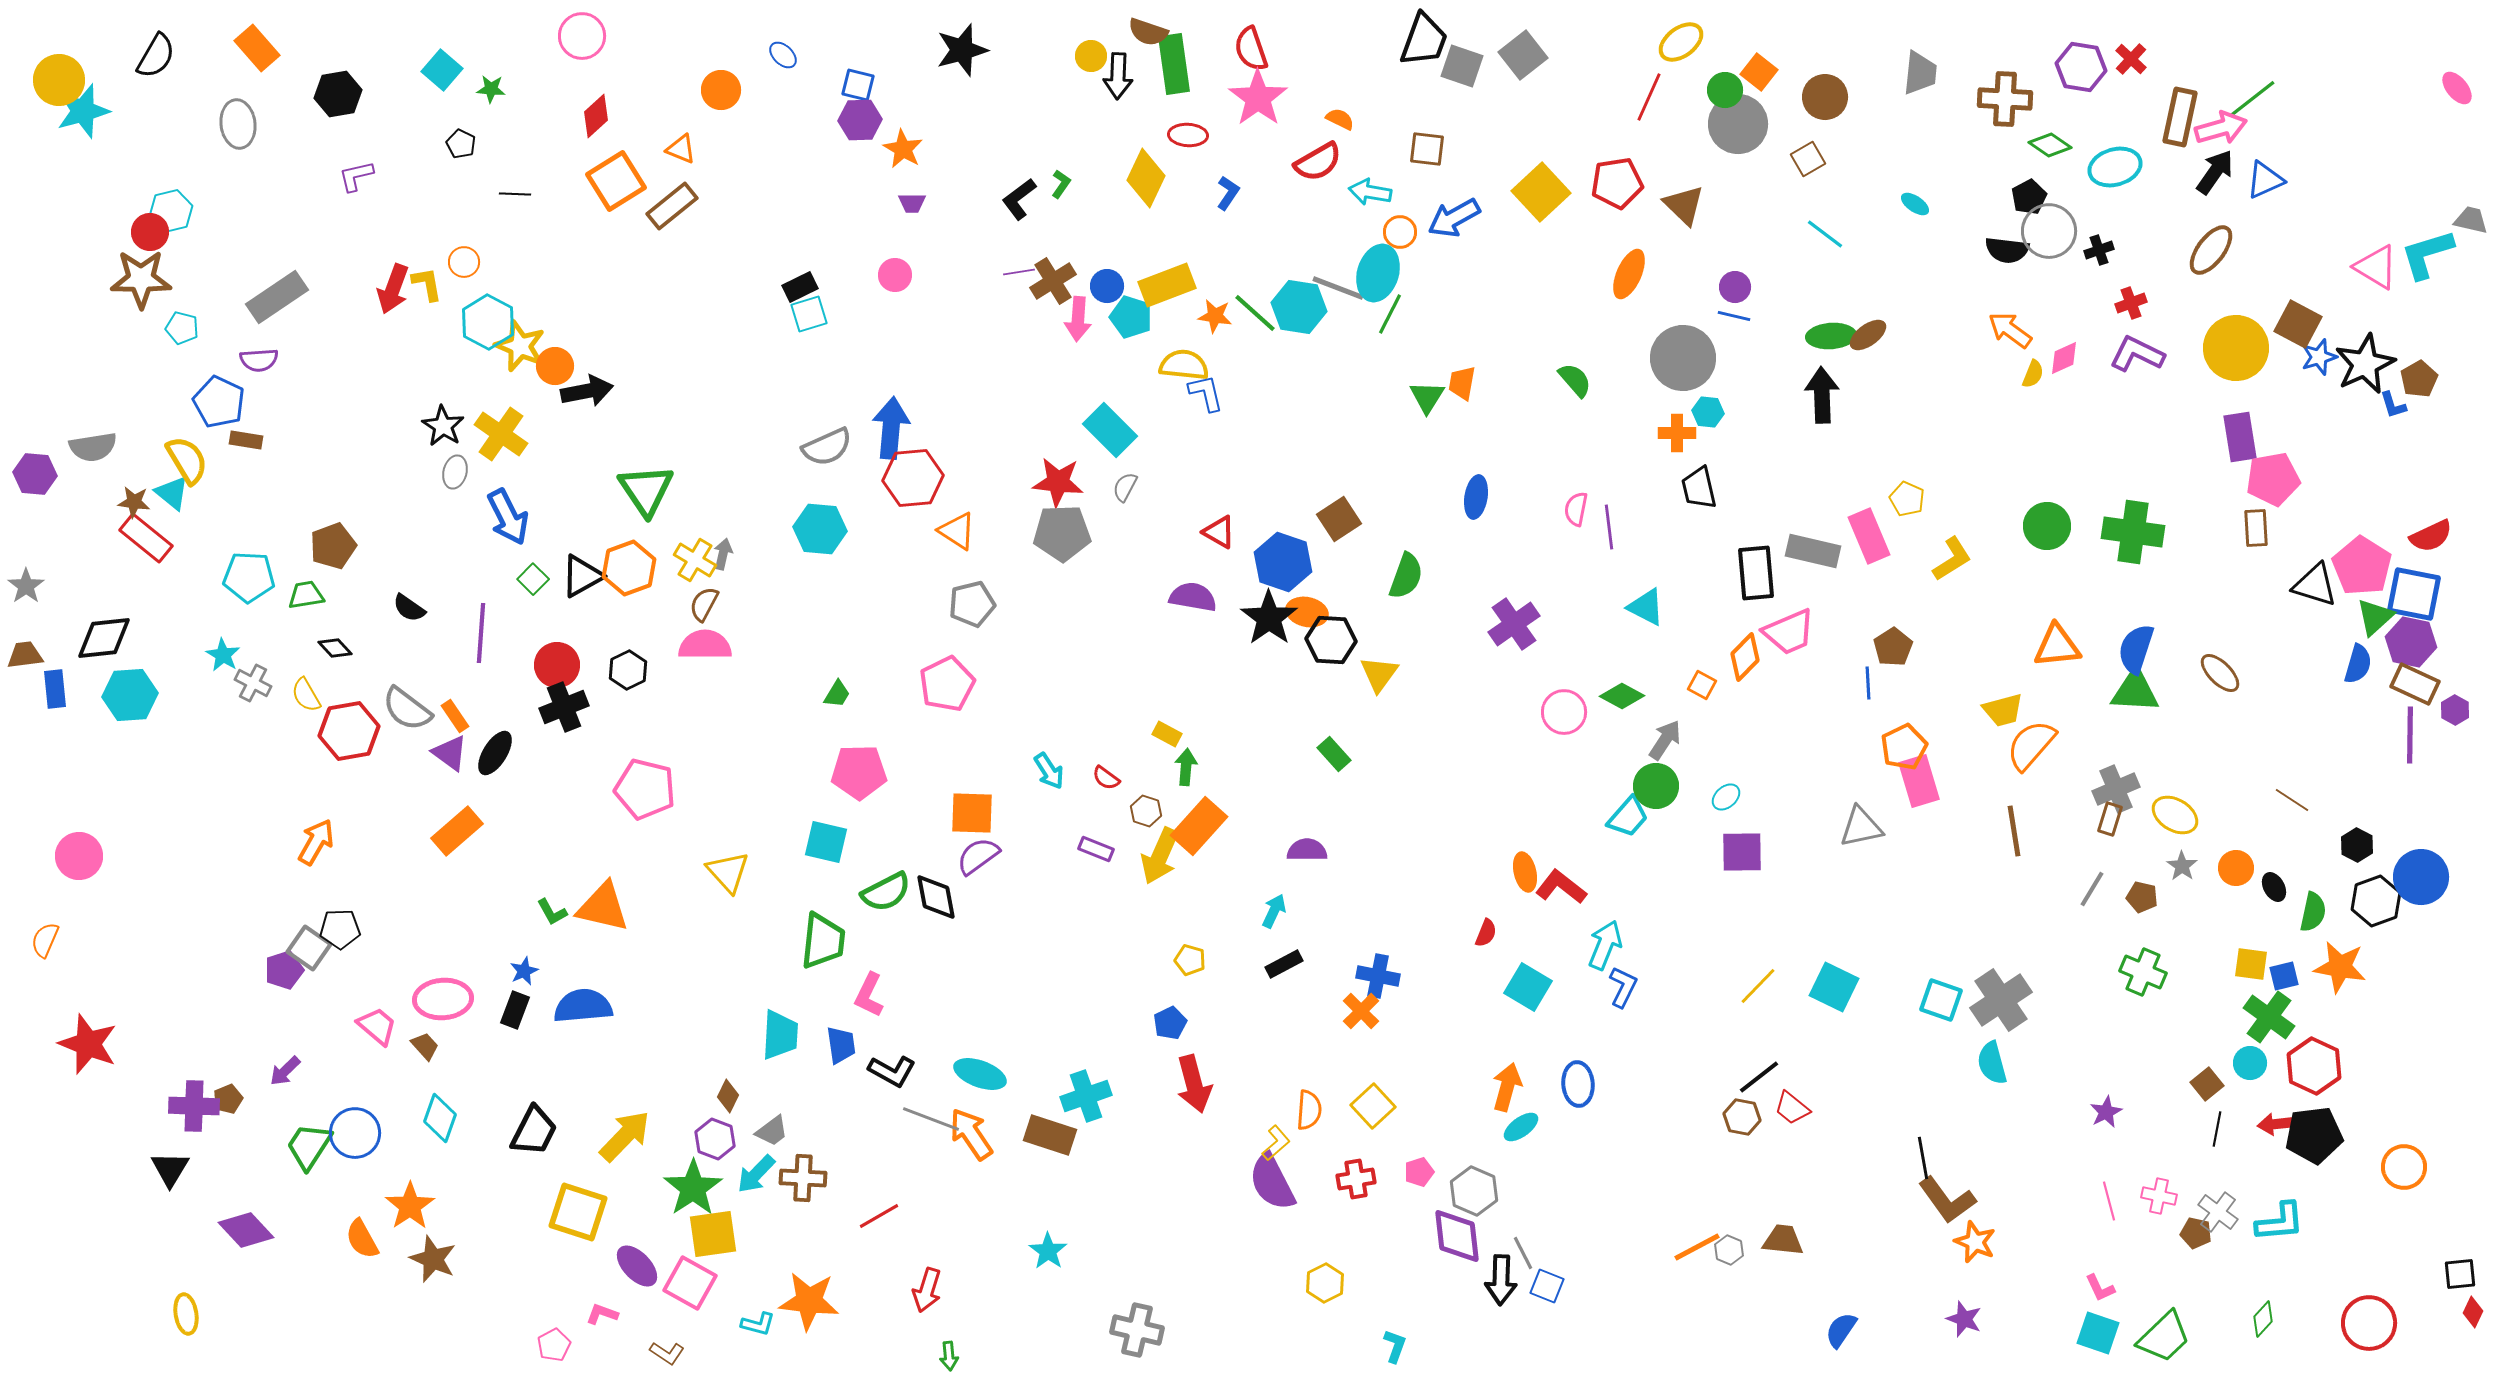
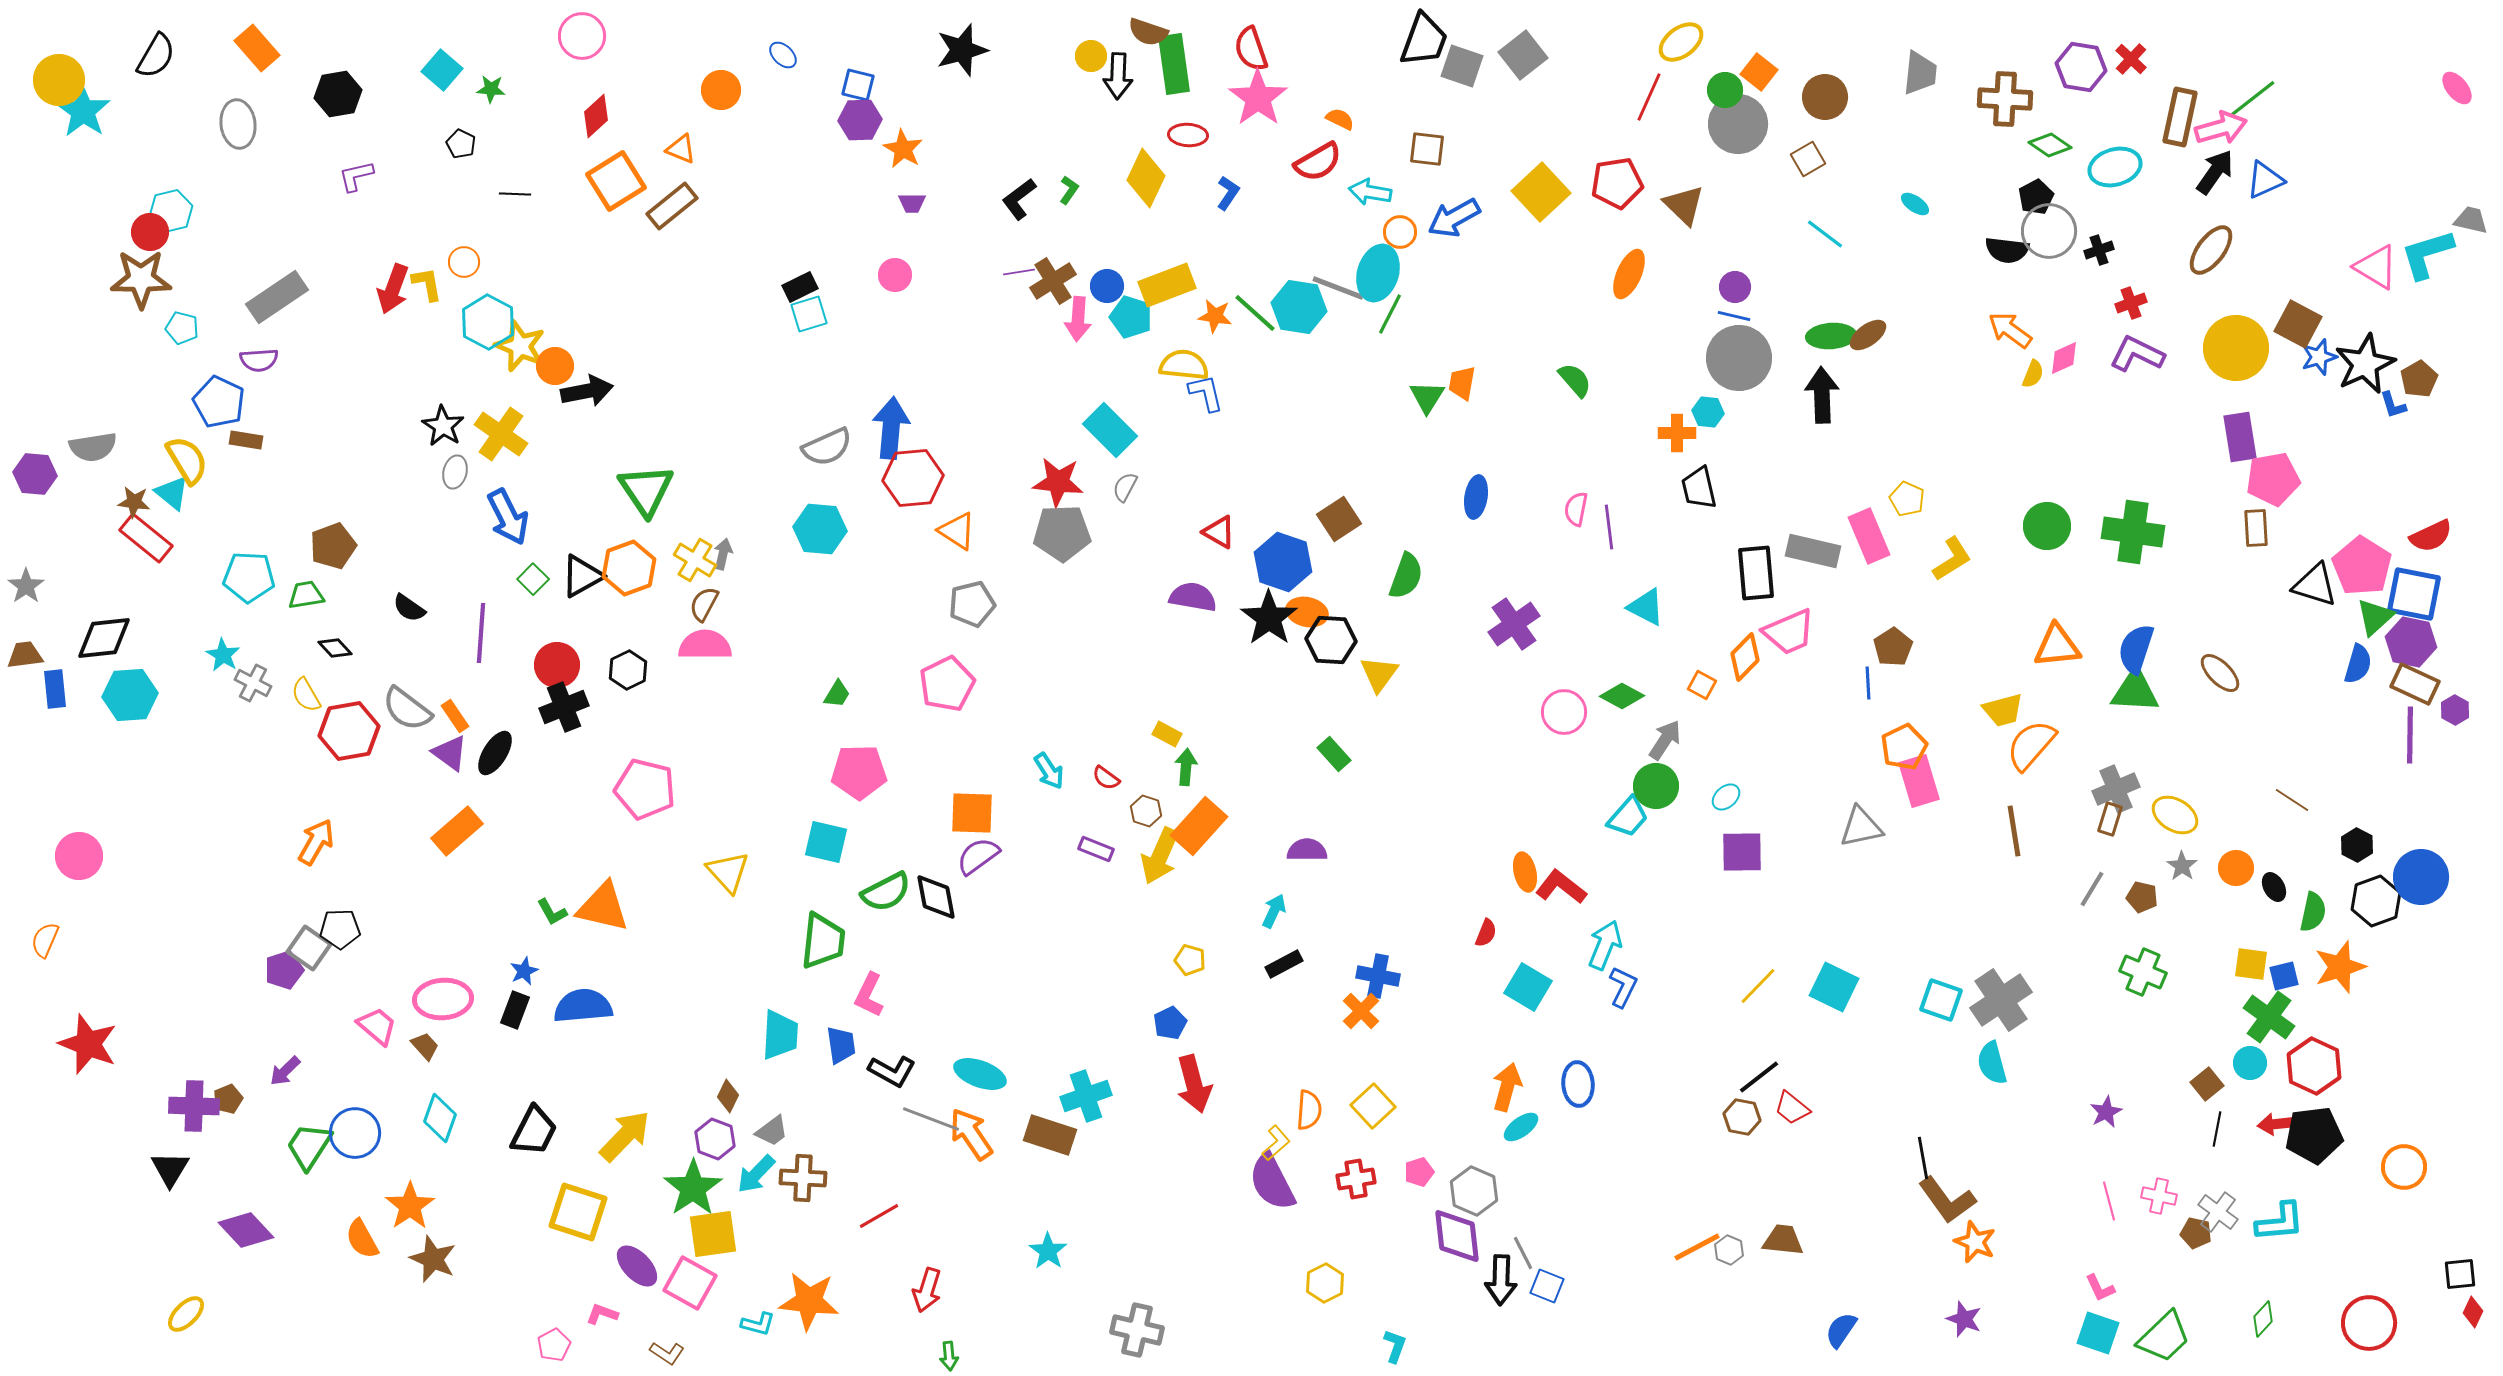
cyan star at (83, 111): rotated 22 degrees counterclockwise
green L-shape at (1061, 184): moved 8 px right, 6 px down
black pentagon at (2029, 197): moved 7 px right
gray circle at (1683, 358): moved 56 px right
orange star at (2340, 967): rotated 28 degrees counterclockwise
yellow ellipse at (186, 1314): rotated 54 degrees clockwise
